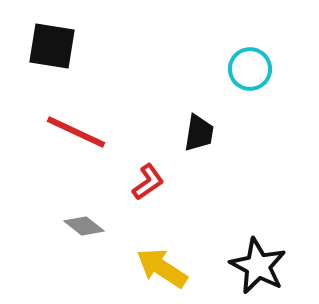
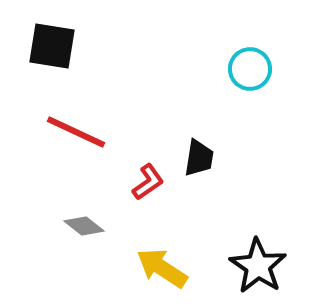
black trapezoid: moved 25 px down
black star: rotated 6 degrees clockwise
